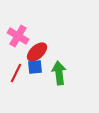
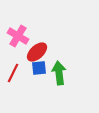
blue square: moved 4 px right, 1 px down
red line: moved 3 px left
